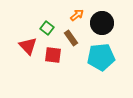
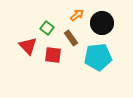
cyan pentagon: moved 3 px left
